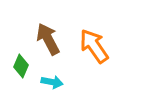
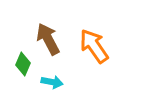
green diamond: moved 2 px right, 2 px up
